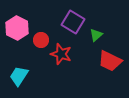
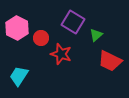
red circle: moved 2 px up
